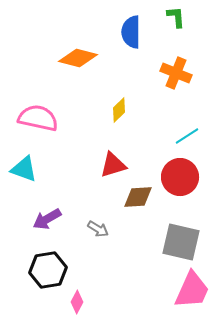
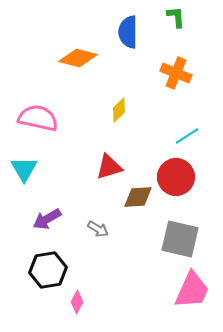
blue semicircle: moved 3 px left
red triangle: moved 4 px left, 2 px down
cyan triangle: rotated 40 degrees clockwise
red circle: moved 4 px left
gray square: moved 1 px left, 3 px up
